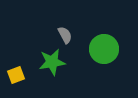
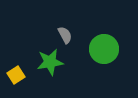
green star: moved 2 px left
yellow square: rotated 12 degrees counterclockwise
